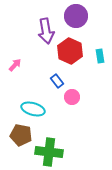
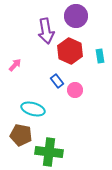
pink circle: moved 3 px right, 7 px up
